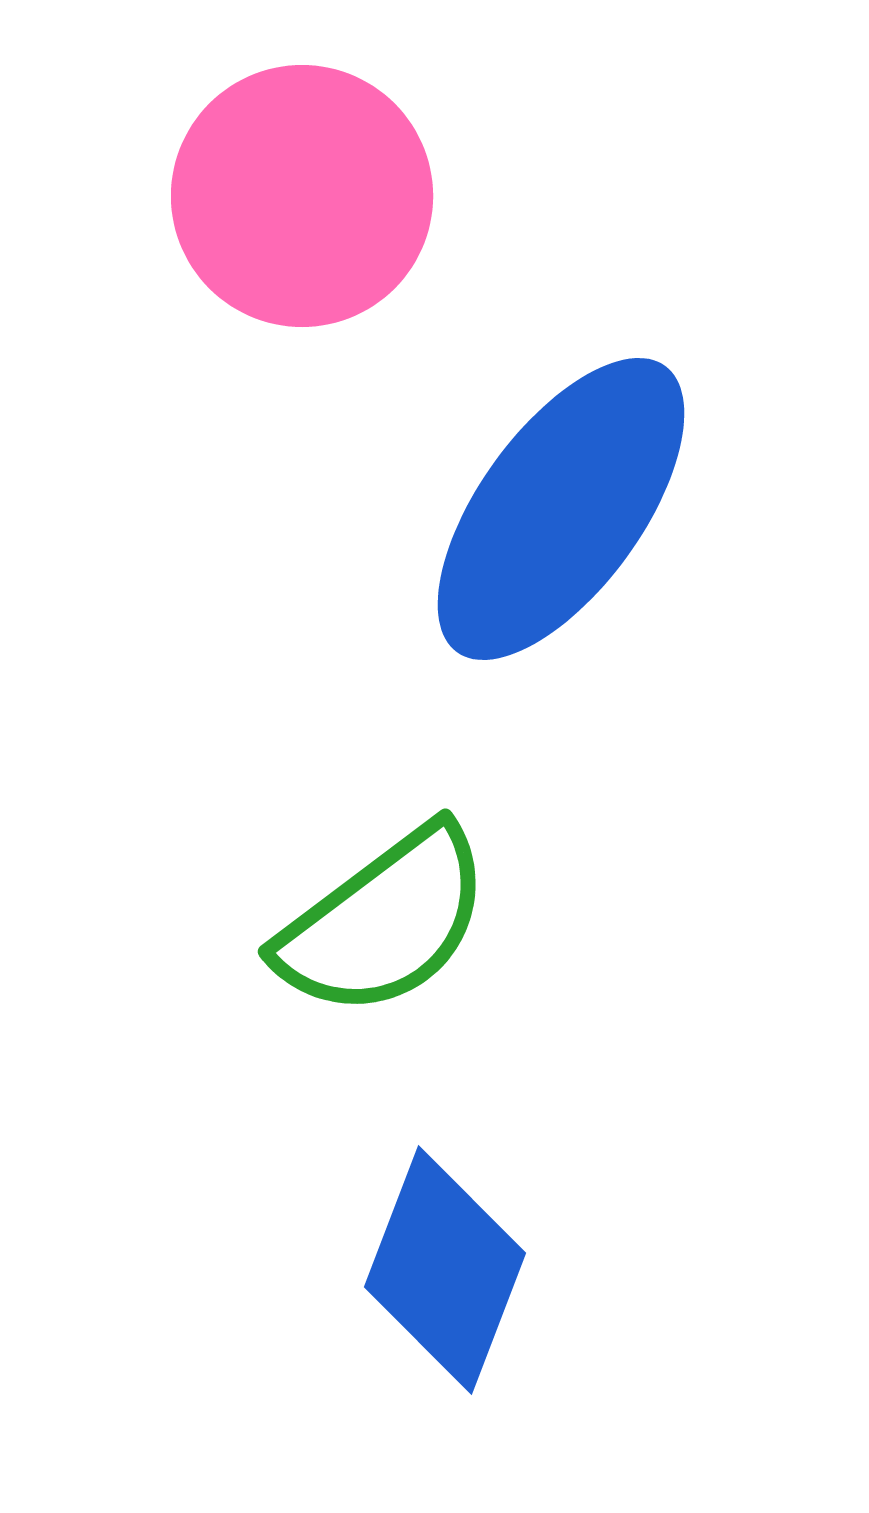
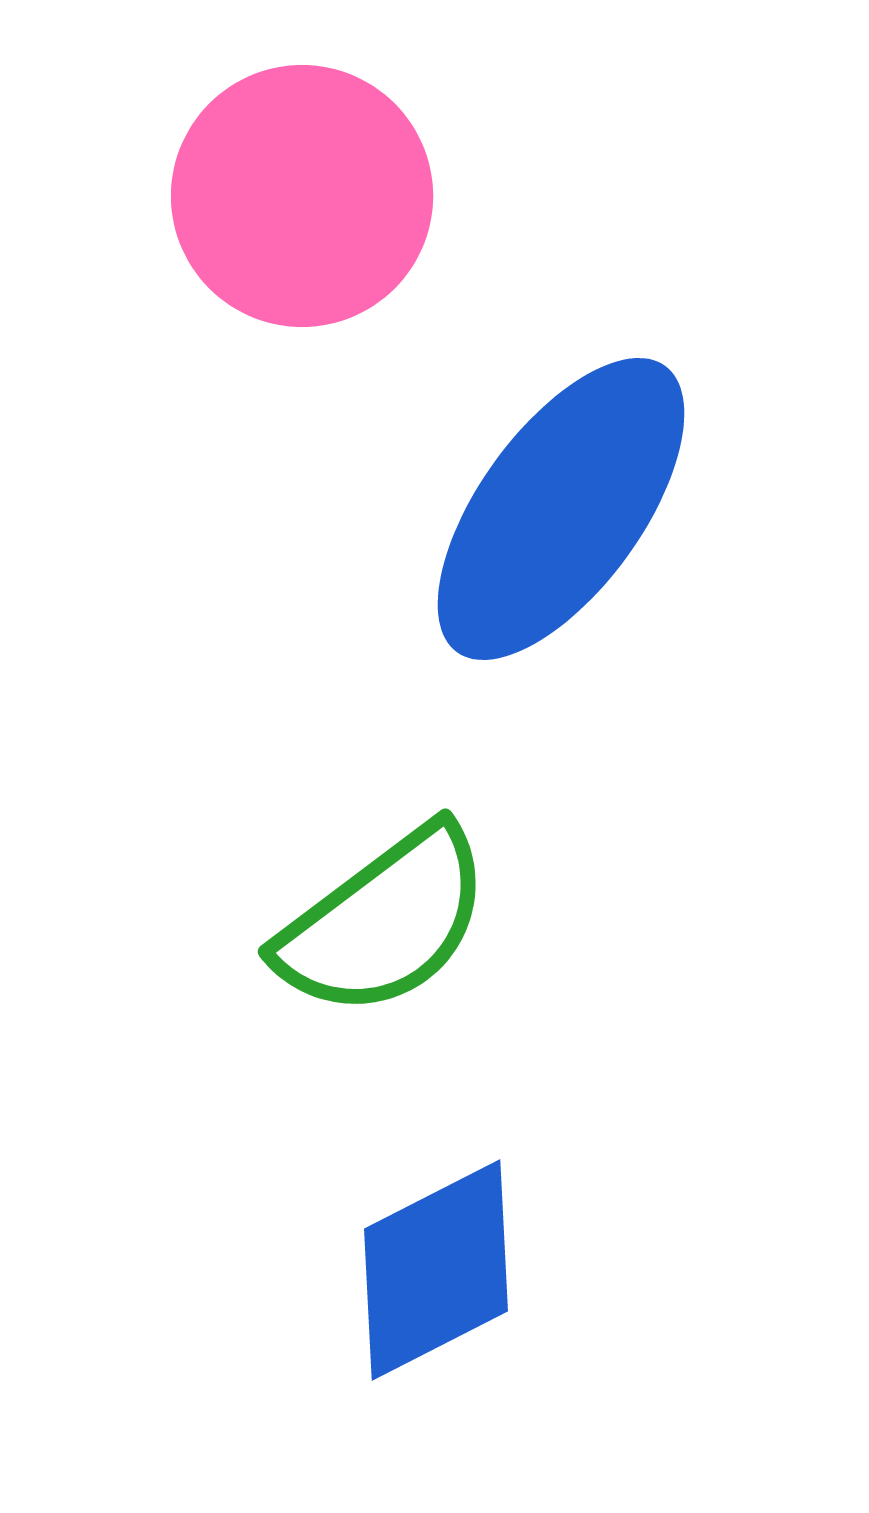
blue diamond: moved 9 px left; rotated 42 degrees clockwise
